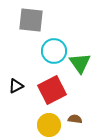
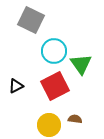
gray square: rotated 20 degrees clockwise
green triangle: moved 1 px right, 1 px down
red square: moved 3 px right, 4 px up
